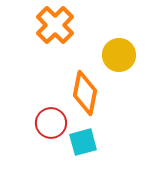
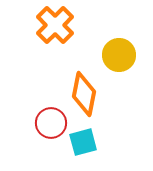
orange diamond: moved 1 px left, 1 px down
